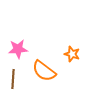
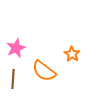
pink star: moved 2 px left, 1 px up; rotated 18 degrees counterclockwise
orange star: rotated 14 degrees clockwise
